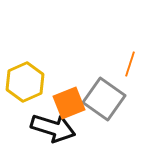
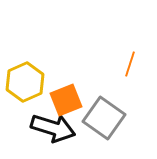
gray square: moved 19 px down
orange square: moved 3 px left, 3 px up
